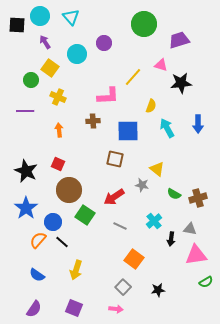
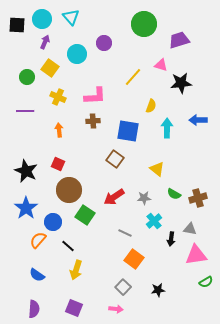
cyan circle at (40, 16): moved 2 px right, 3 px down
purple arrow at (45, 42): rotated 56 degrees clockwise
green circle at (31, 80): moved 4 px left, 3 px up
pink L-shape at (108, 96): moved 13 px left
blue arrow at (198, 124): moved 4 px up; rotated 90 degrees clockwise
cyan arrow at (167, 128): rotated 30 degrees clockwise
blue square at (128, 131): rotated 10 degrees clockwise
brown square at (115, 159): rotated 24 degrees clockwise
gray star at (142, 185): moved 2 px right, 13 px down; rotated 16 degrees counterclockwise
gray line at (120, 226): moved 5 px right, 7 px down
black line at (62, 242): moved 6 px right, 4 px down
purple semicircle at (34, 309): rotated 30 degrees counterclockwise
